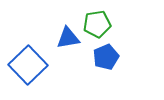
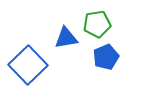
blue triangle: moved 2 px left
